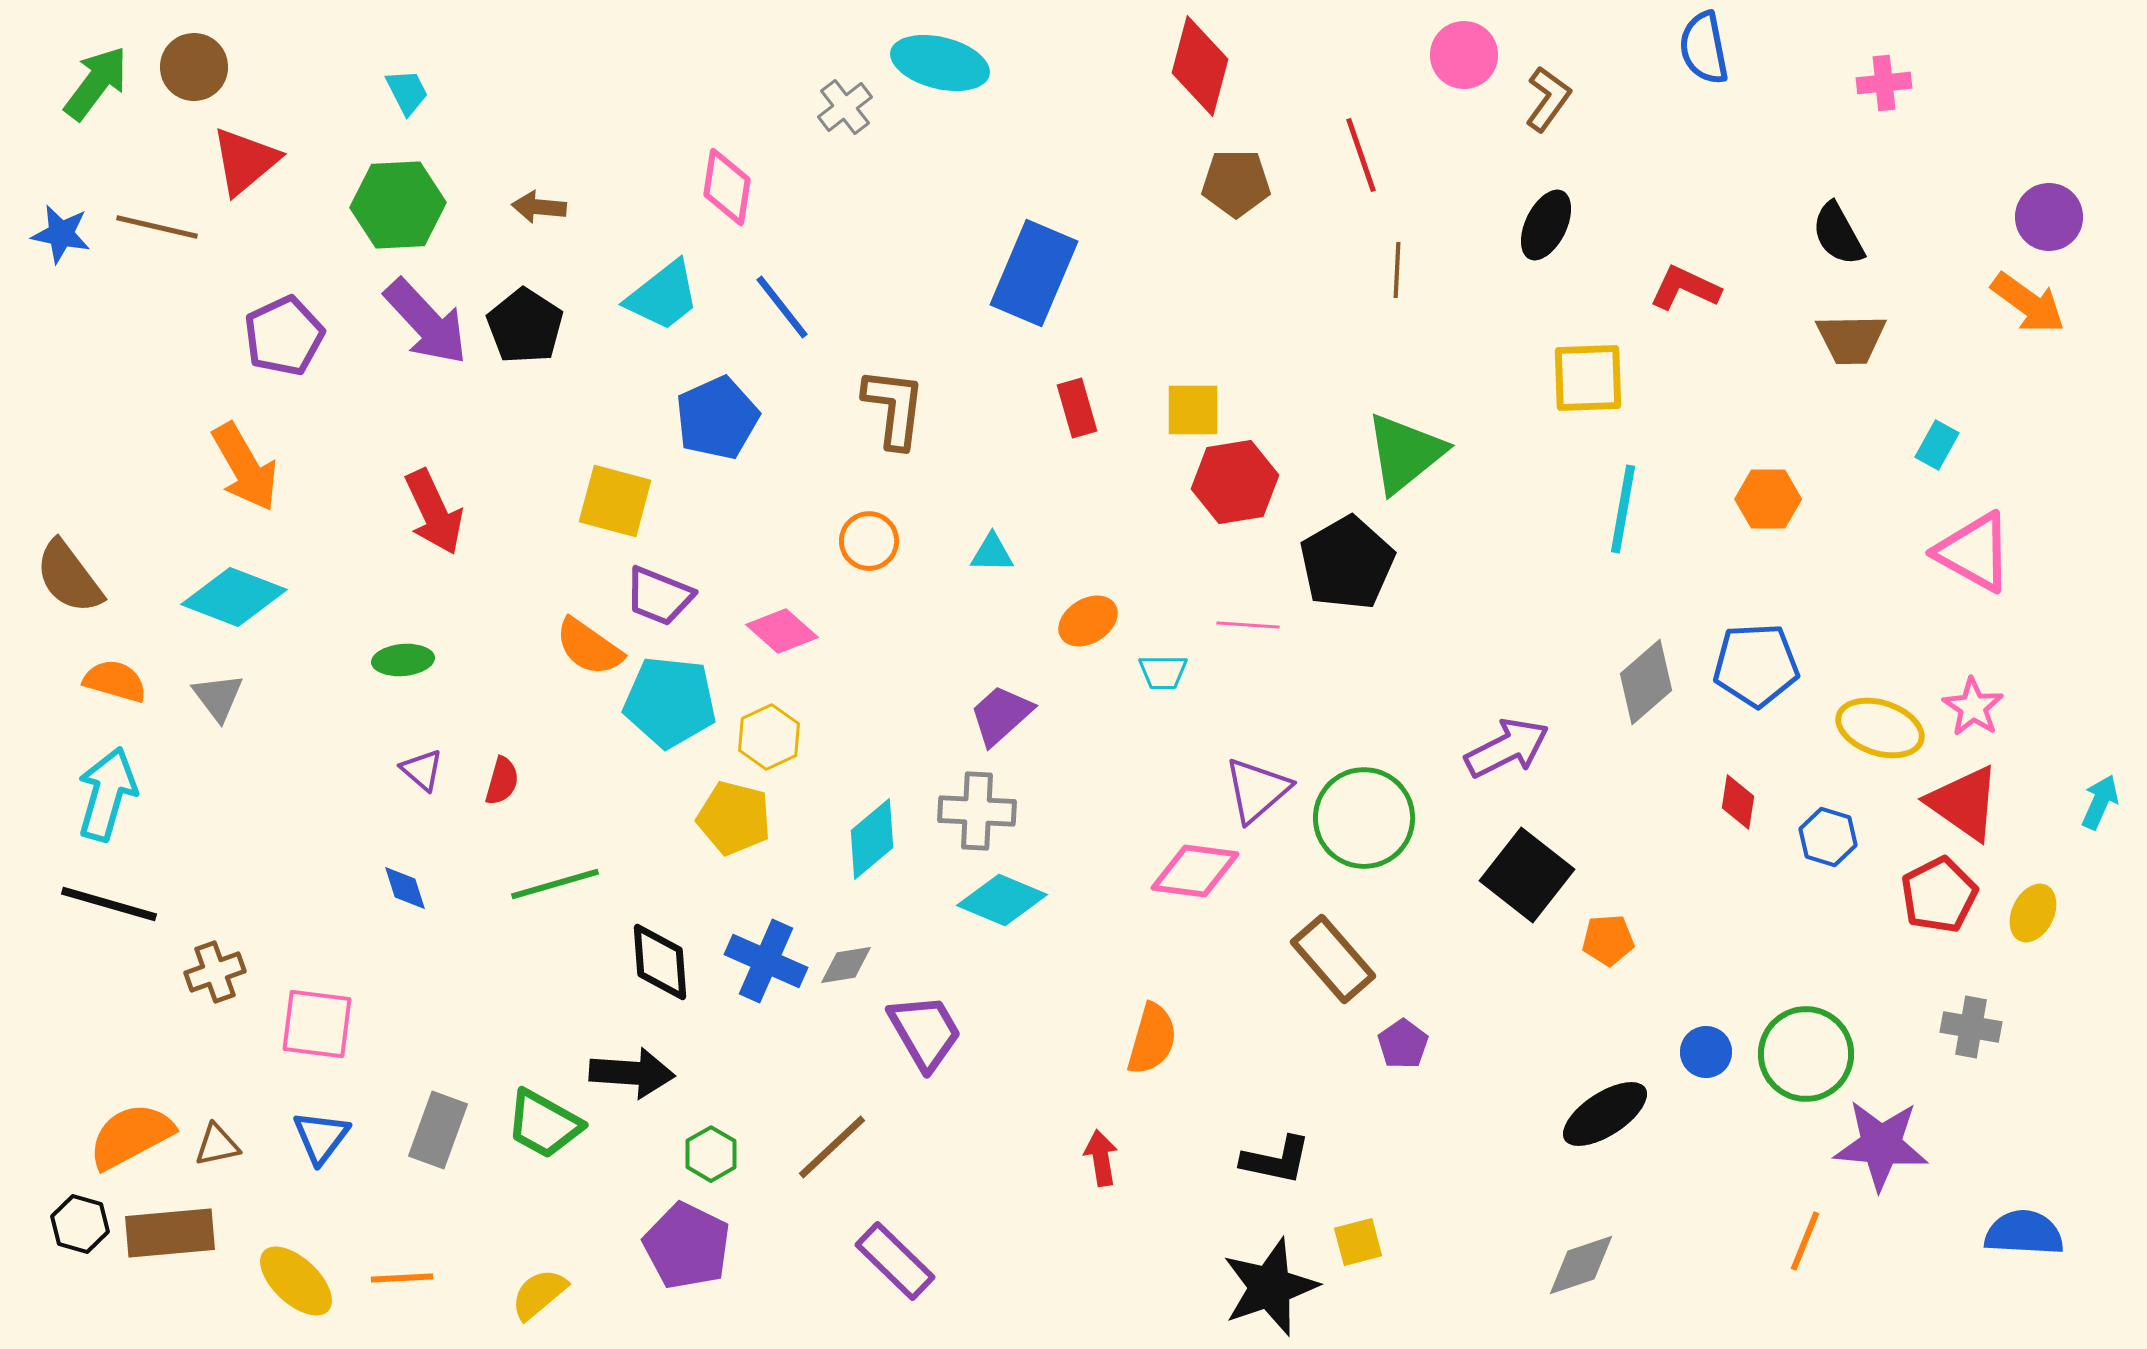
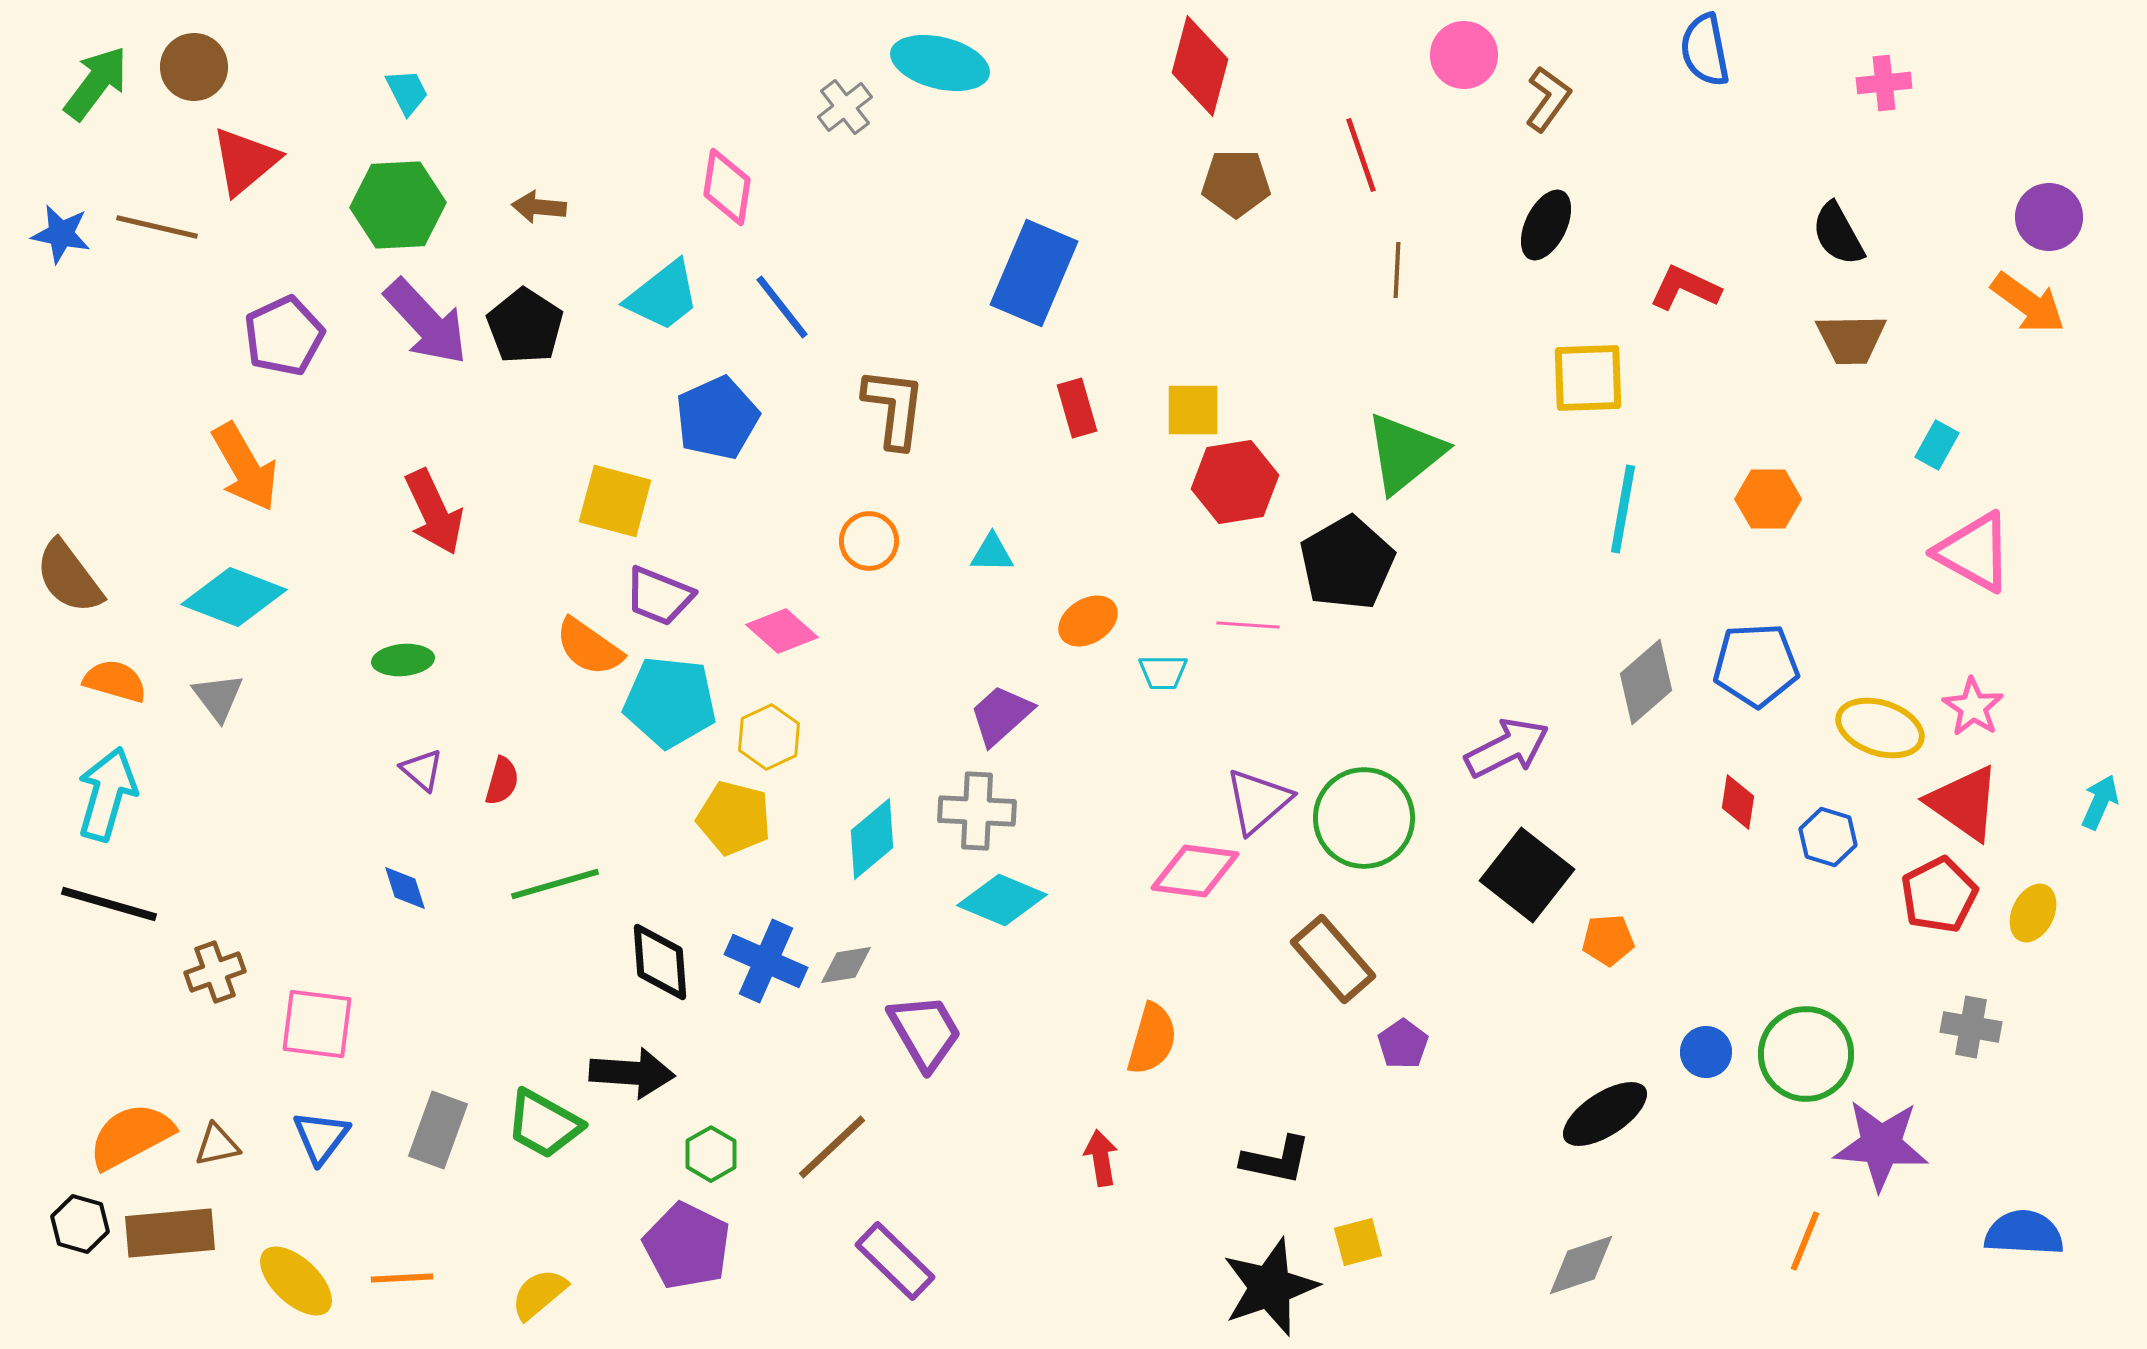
blue semicircle at (1704, 48): moved 1 px right, 2 px down
purple triangle at (1257, 790): moved 1 px right, 11 px down
